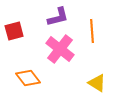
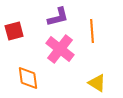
orange diamond: rotated 30 degrees clockwise
